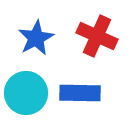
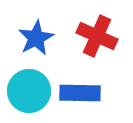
cyan circle: moved 3 px right, 2 px up
